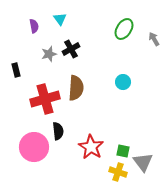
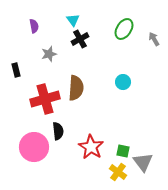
cyan triangle: moved 13 px right, 1 px down
black cross: moved 9 px right, 10 px up
yellow cross: rotated 18 degrees clockwise
